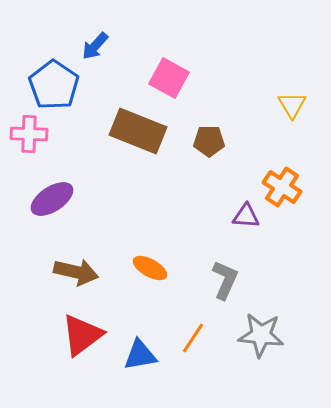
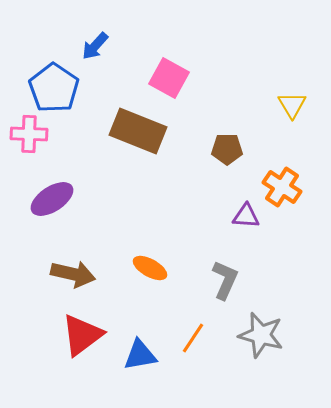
blue pentagon: moved 3 px down
brown pentagon: moved 18 px right, 8 px down
brown arrow: moved 3 px left, 2 px down
gray star: rotated 9 degrees clockwise
